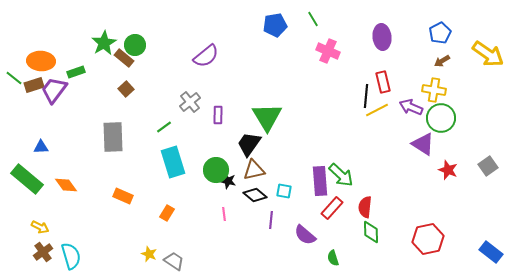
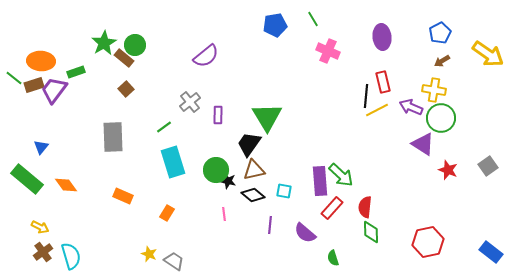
blue triangle at (41, 147): rotated 49 degrees counterclockwise
black diamond at (255, 195): moved 2 px left
purple line at (271, 220): moved 1 px left, 5 px down
purple semicircle at (305, 235): moved 2 px up
red hexagon at (428, 239): moved 3 px down
